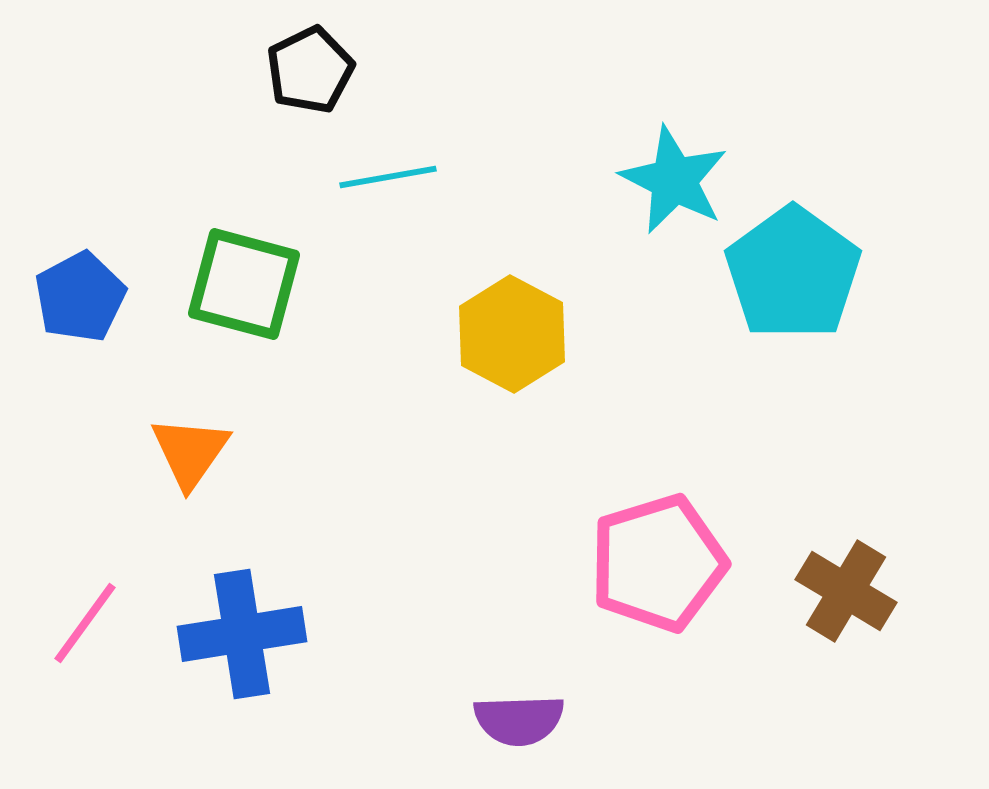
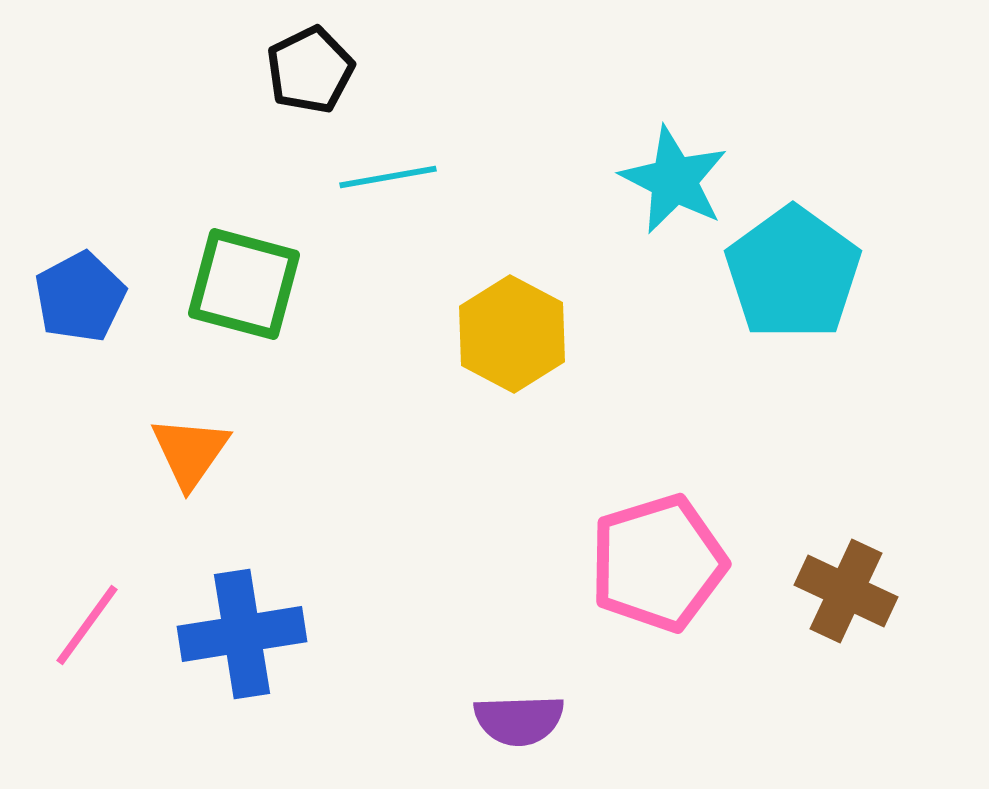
brown cross: rotated 6 degrees counterclockwise
pink line: moved 2 px right, 2 px down
